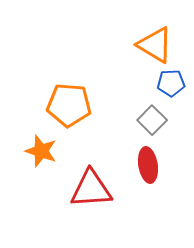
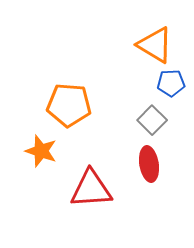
red ellipse: moved 1 px right, 1 px up
